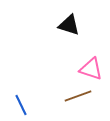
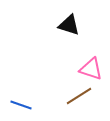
brown line: moved 1 px right; rotated 12 degrees counterclockwise
blue line: rotated 45 degrees counterclockwise
